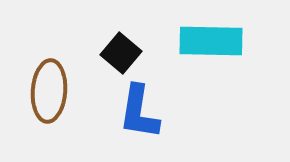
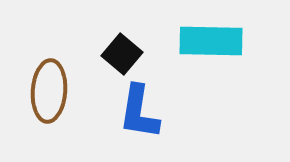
black square: moved 1 px right, 1 px down
